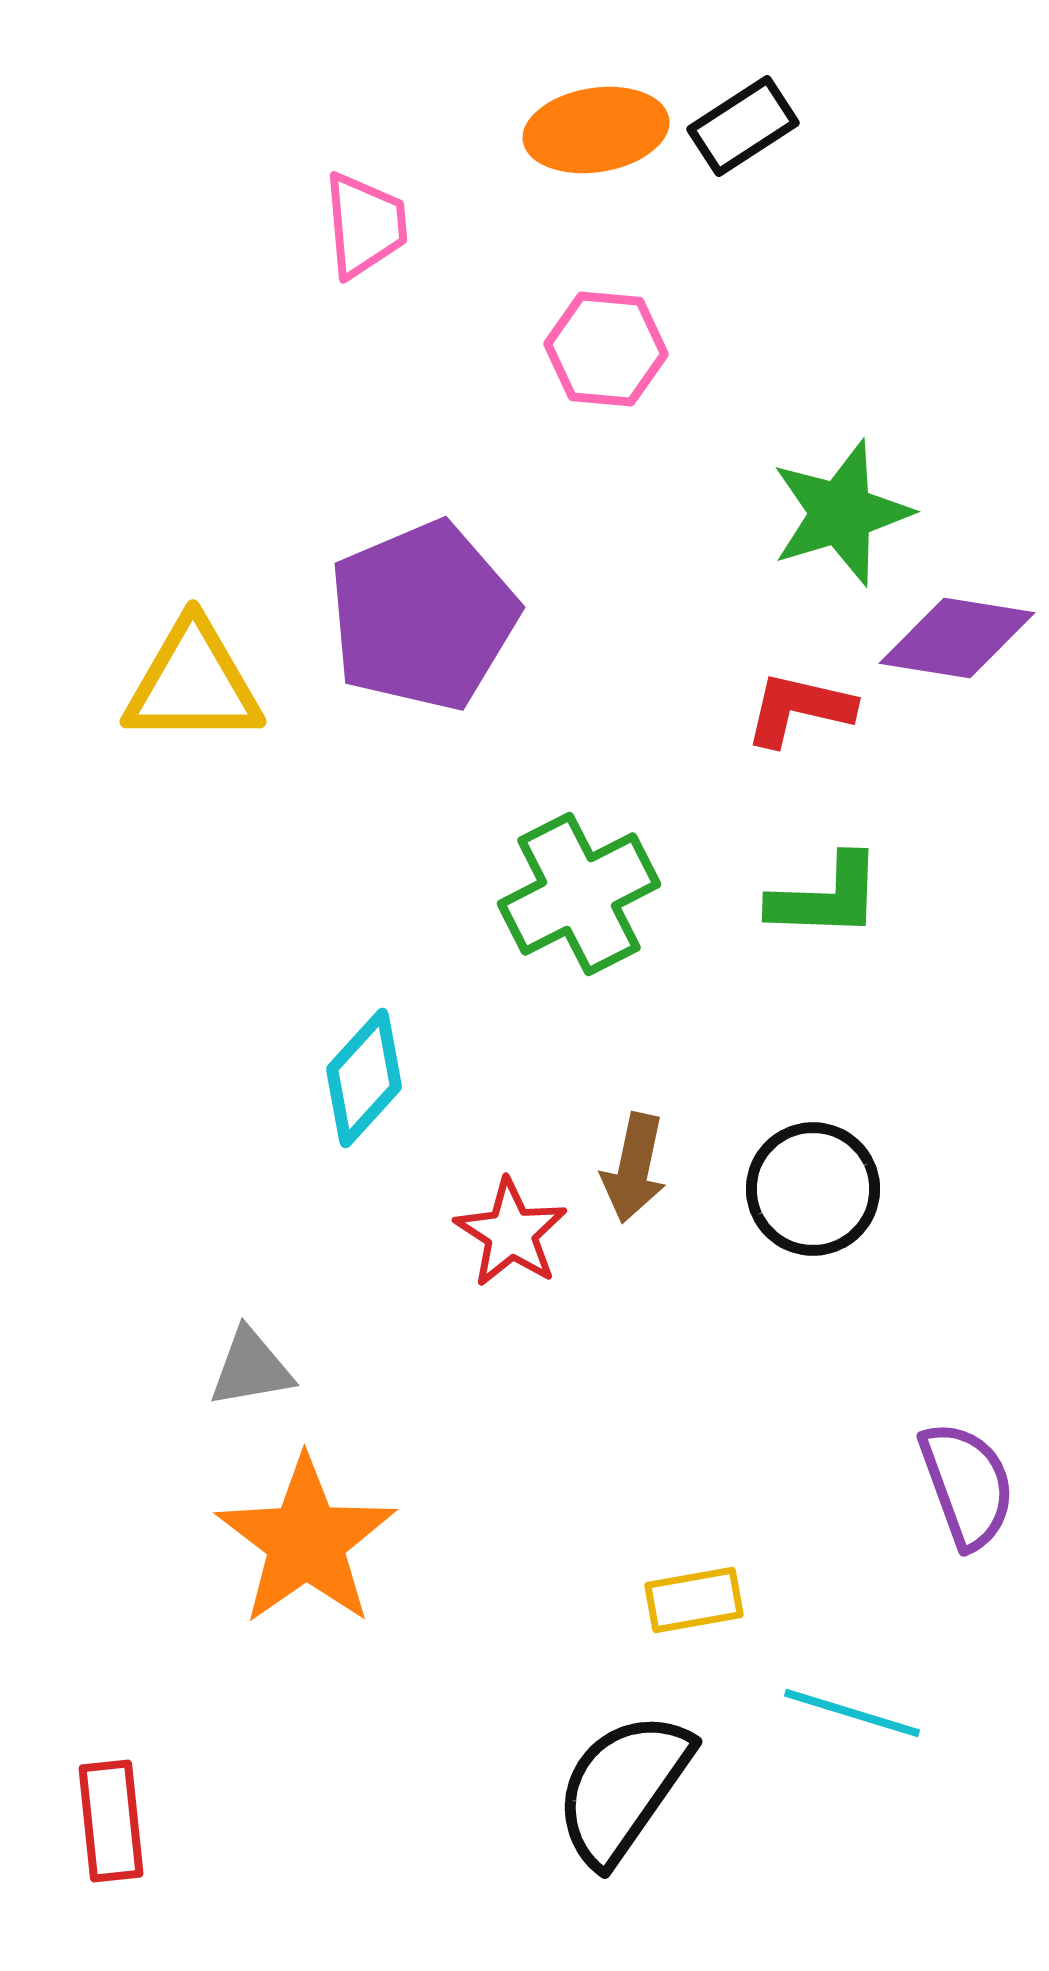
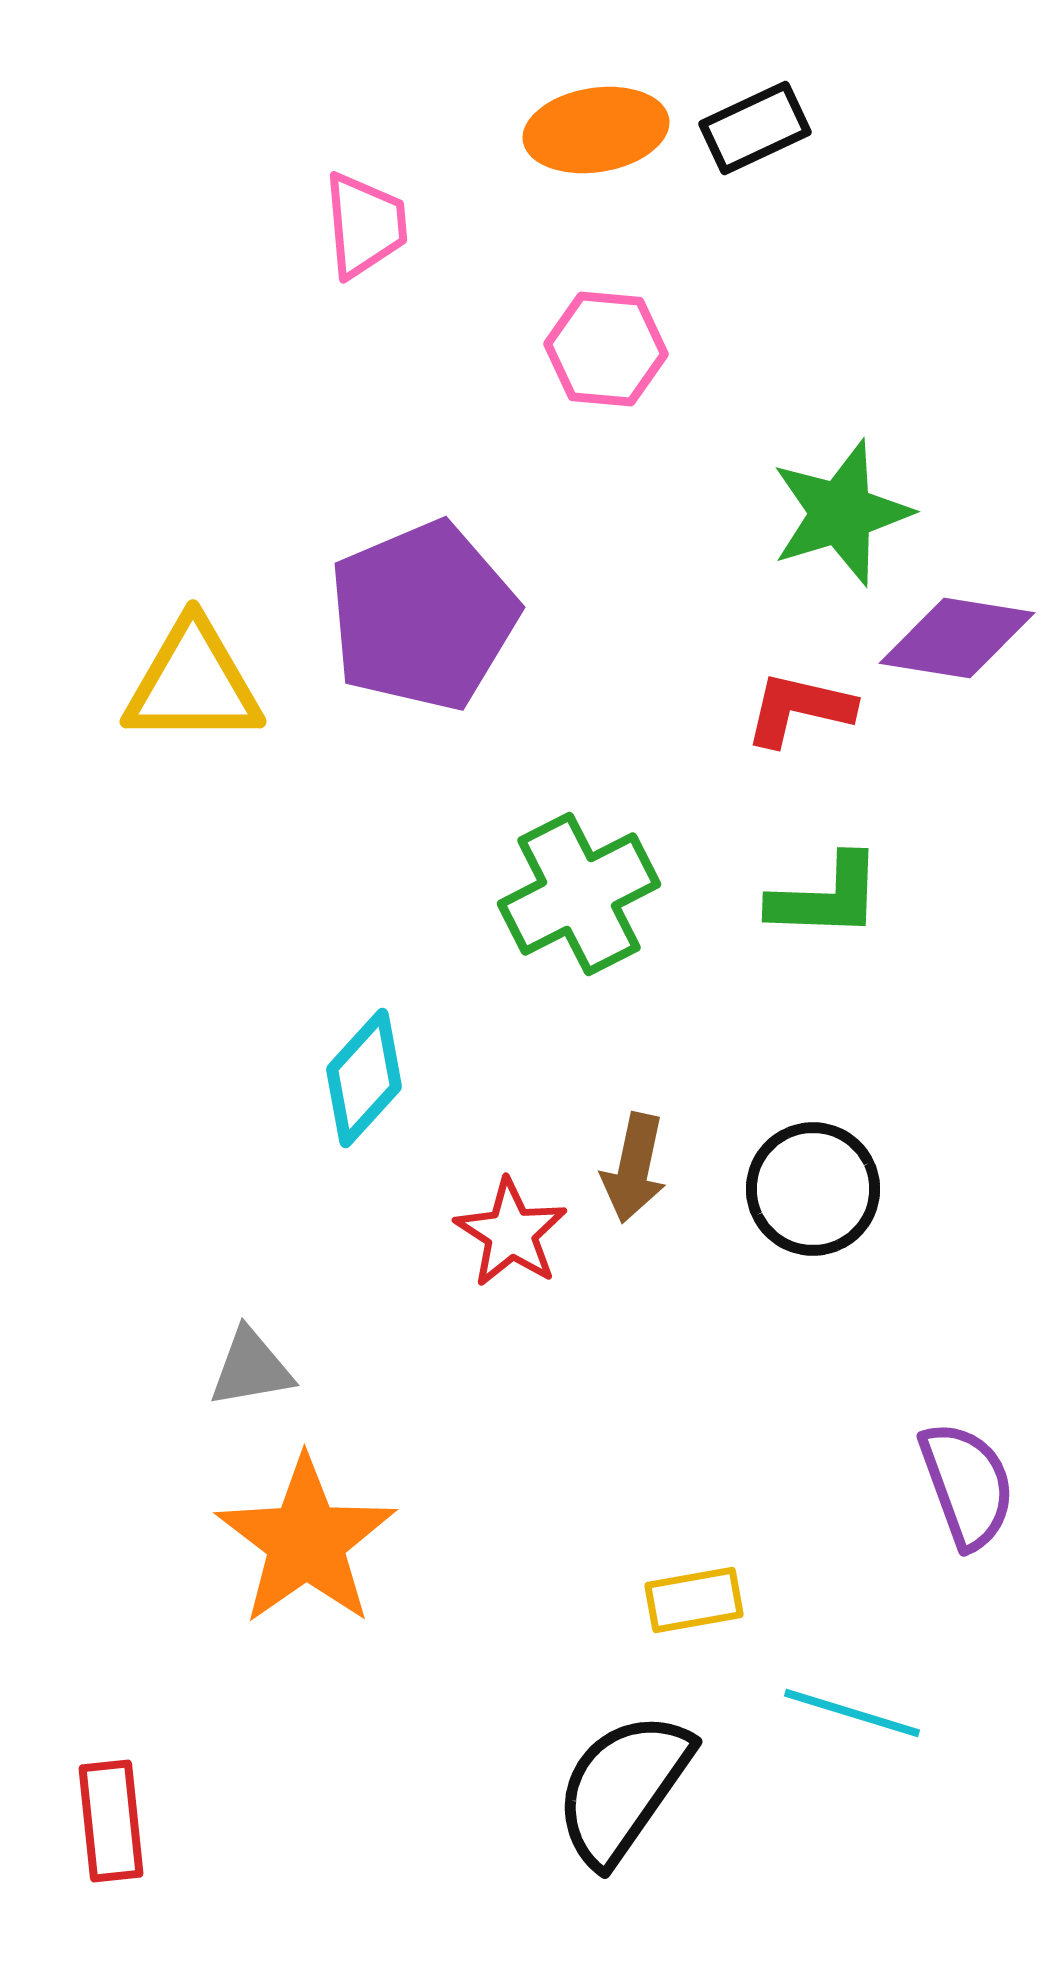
black rectangle: moved 12 px right, 2 px down; rotated 8 degrees clockwise
